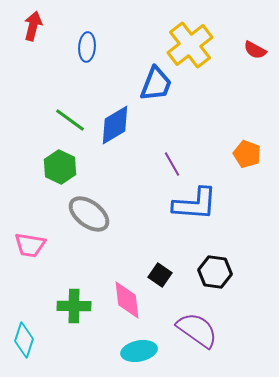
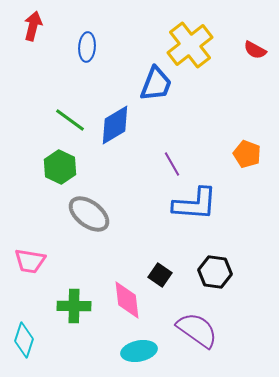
pink trapezoid: moved 16 px down
